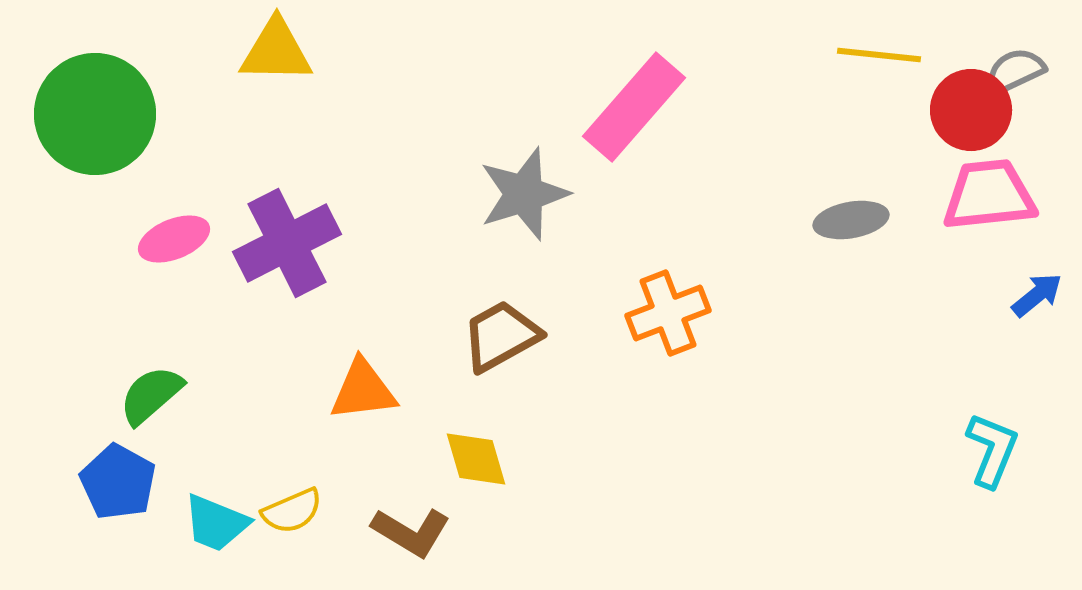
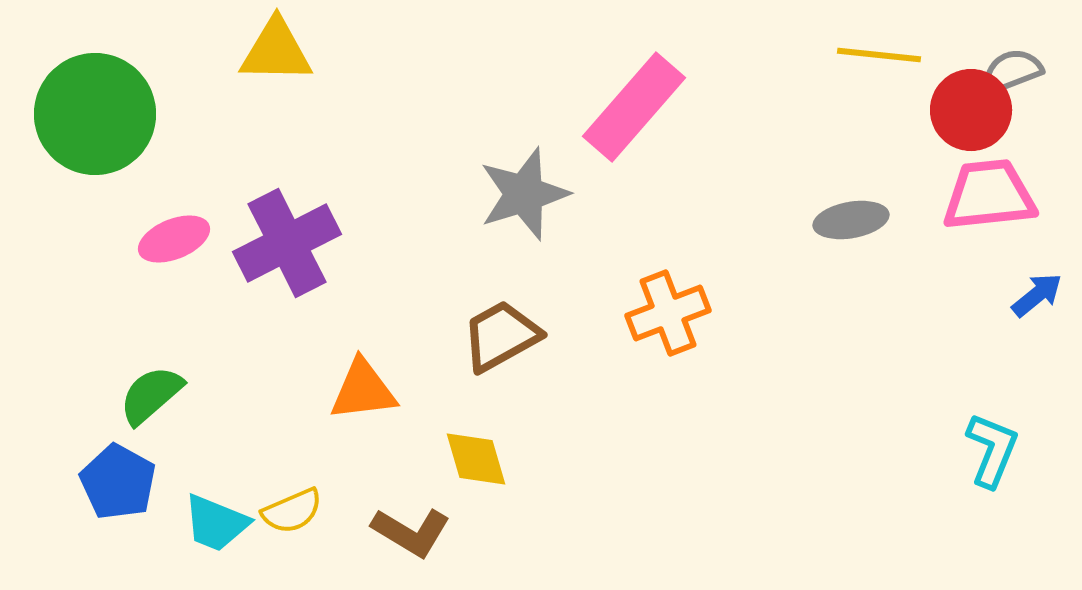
gray semicircle: moved 3 px left; rotated 4 degrees clockwise
